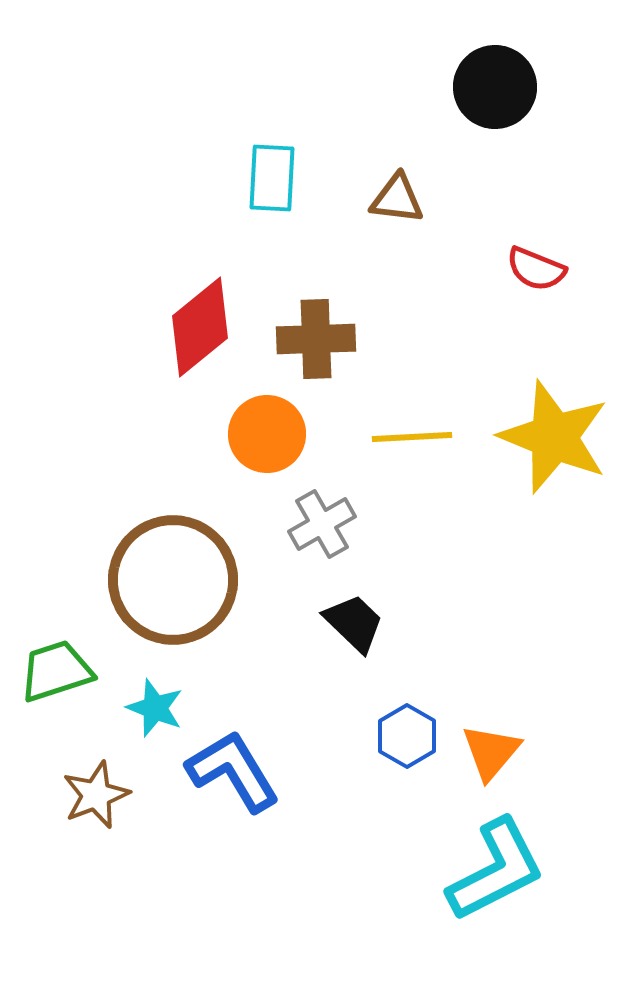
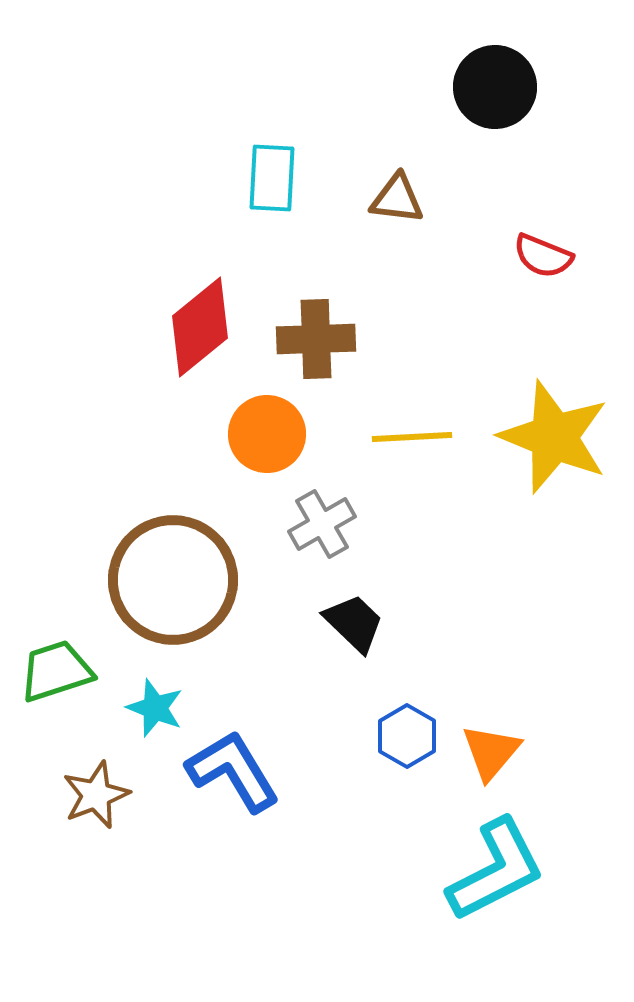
red semicircle: moved 7 px right, 13 px up
